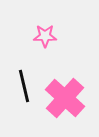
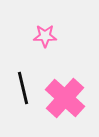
black line: moved 1 px left, 2 px down
